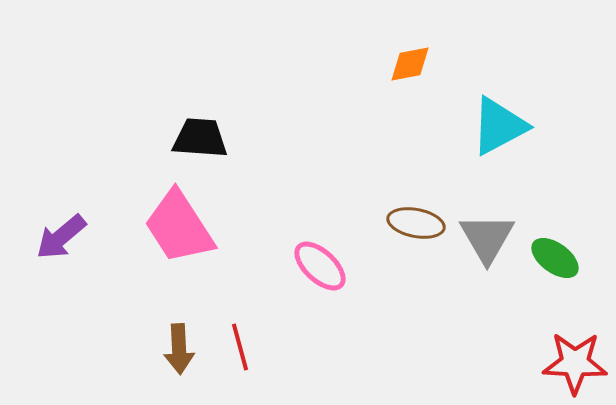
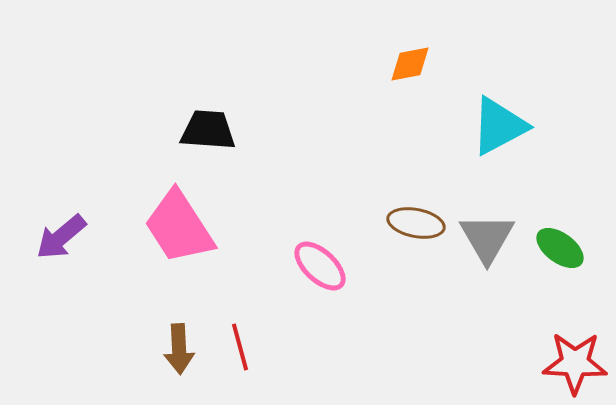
black trapezoid: moved 8 px right, 8 px up
green ellipse: moved 5 px right, 10 px up
